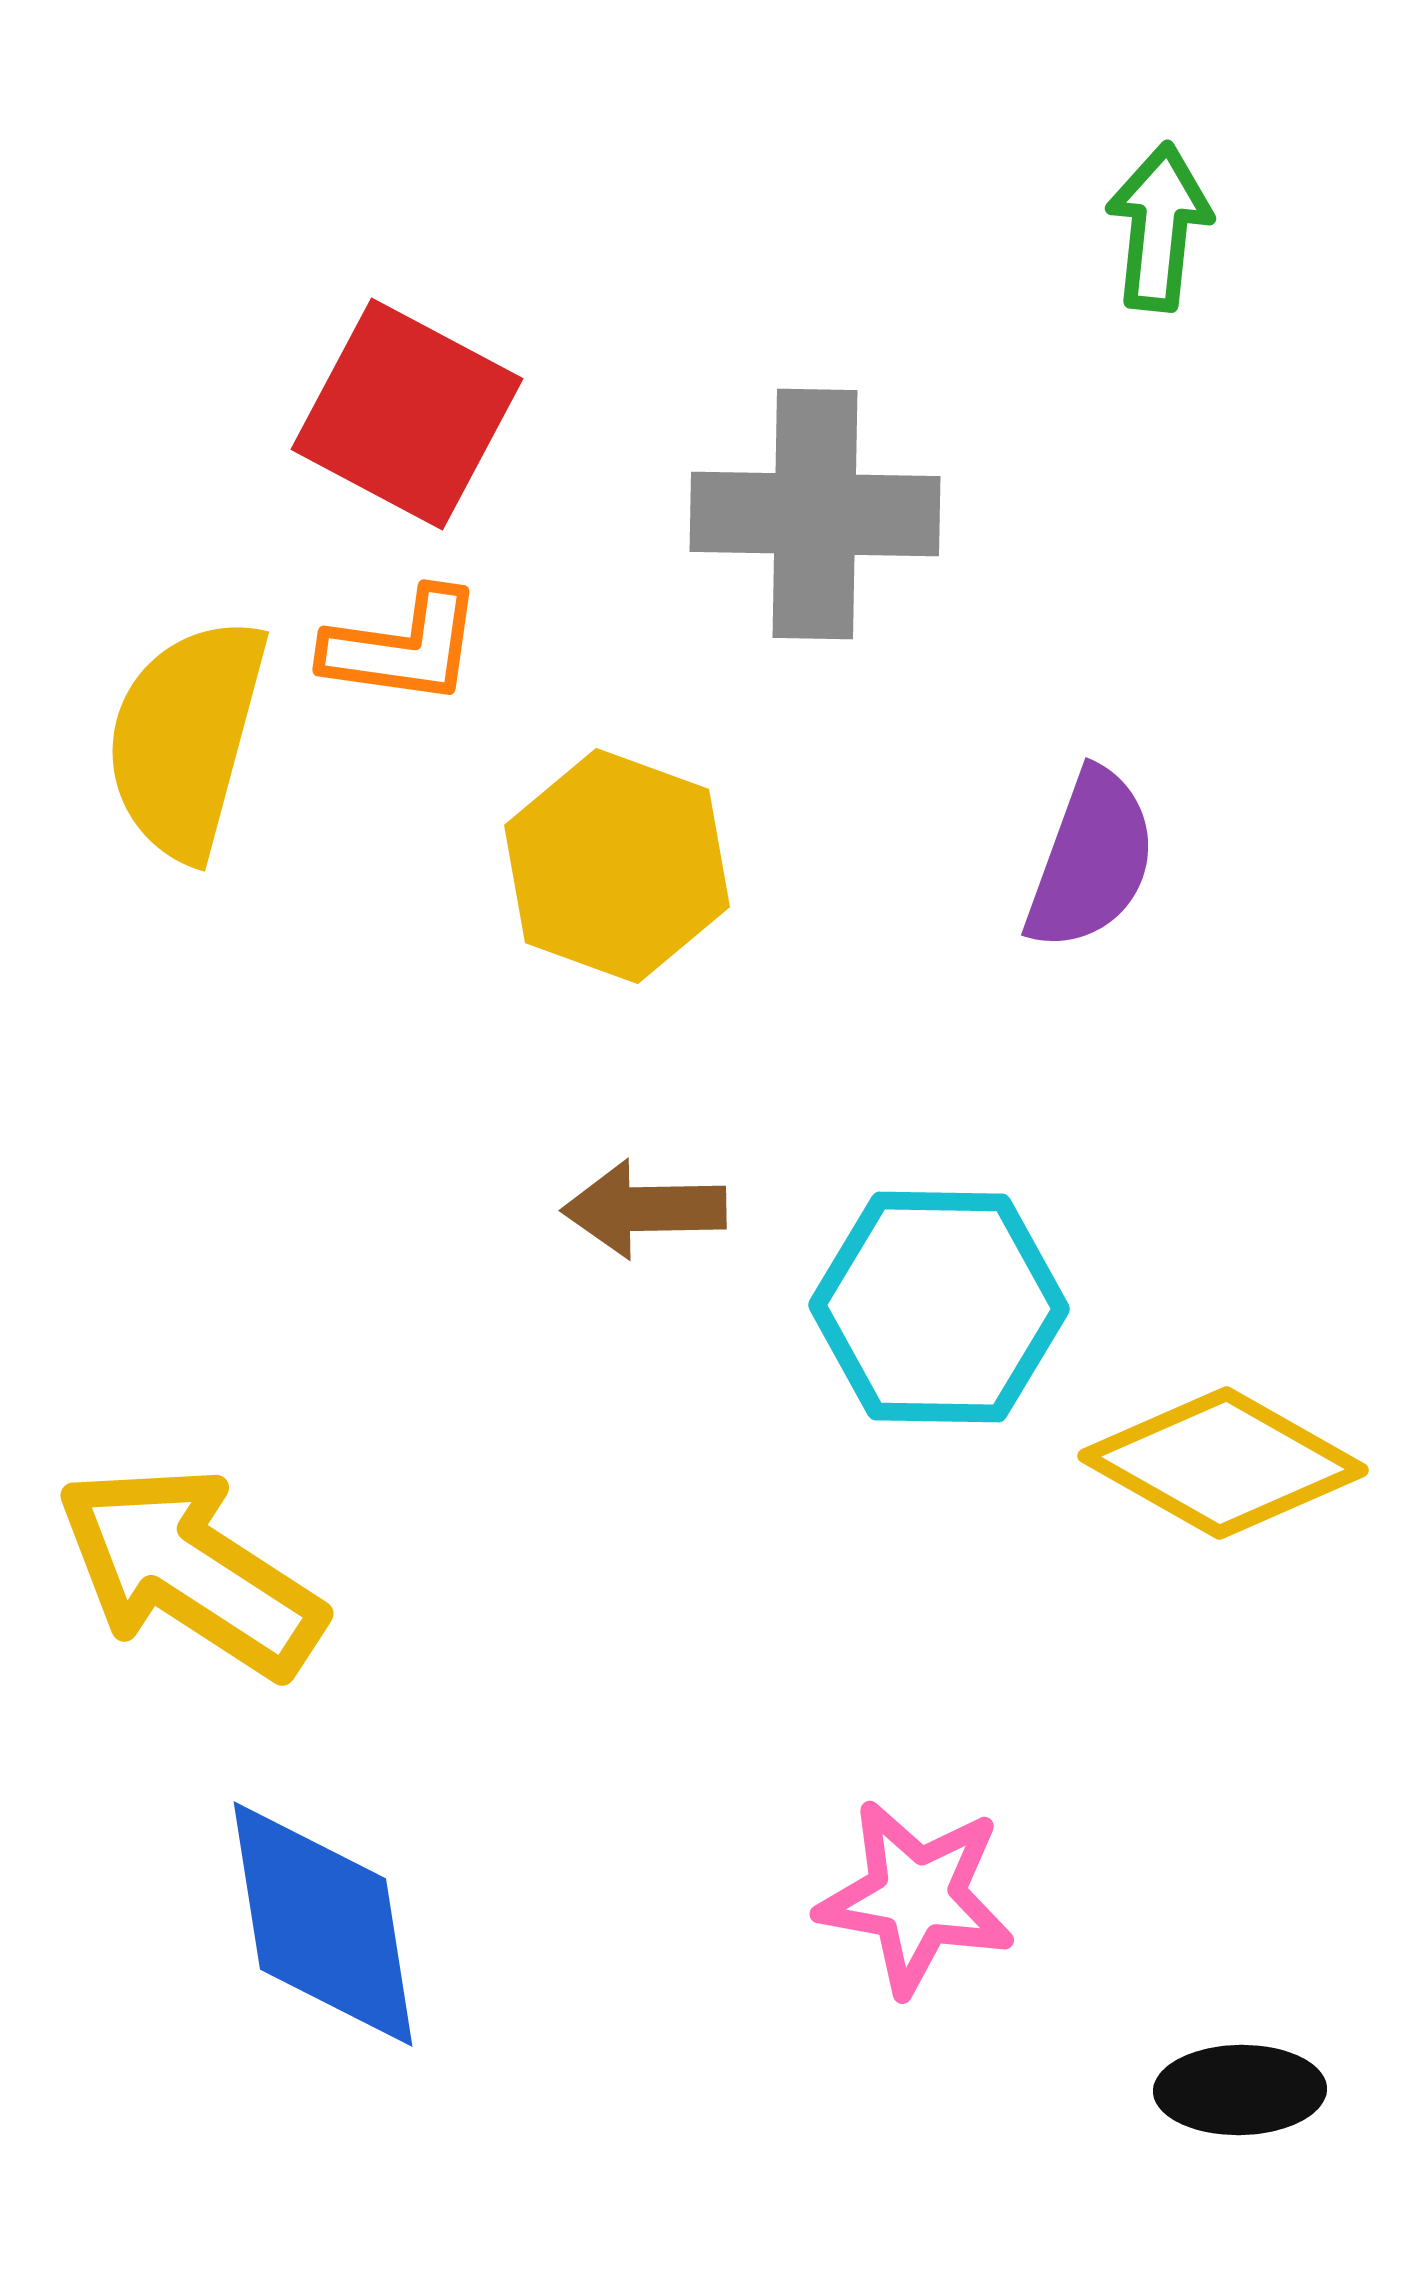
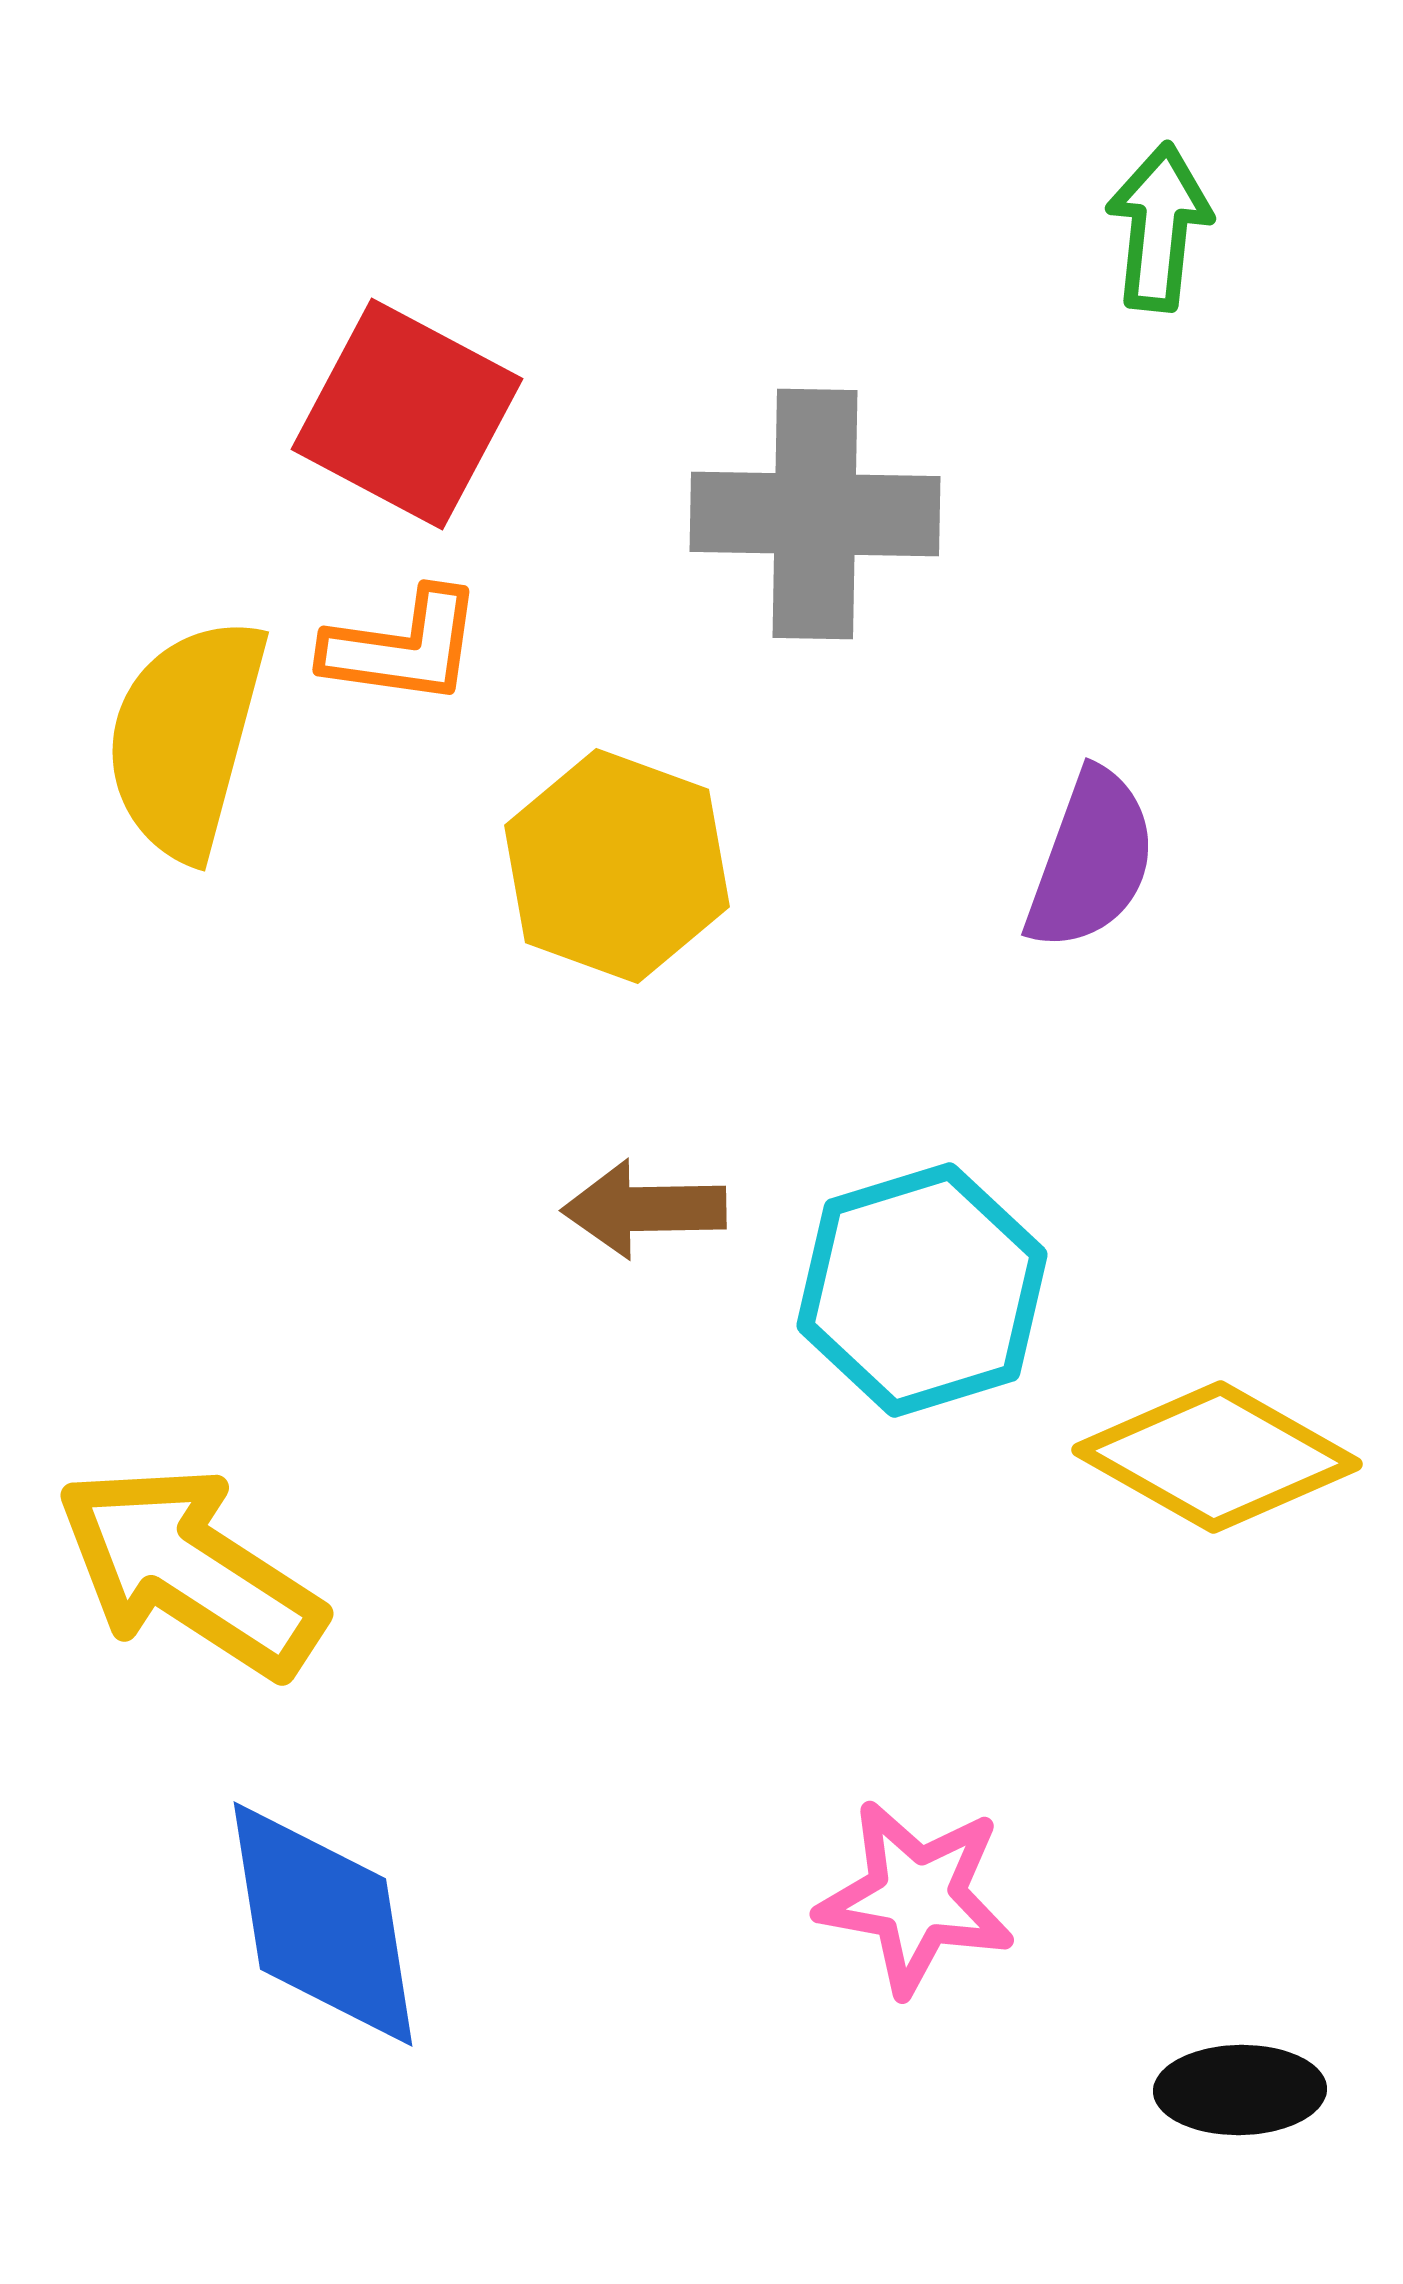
cyan hexagon: moved 17 px left, 17 px up; rotated 18 degrees counterclockwise
yellow diamond: moved 6 px left, 6 px up
